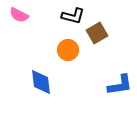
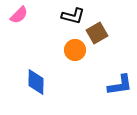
pink semicircle: rotated 72 degrees counterclockwise
orange circle: moved 7 px right
blue diamond: moved 5 px left; rotated 8 degrees clockwise
